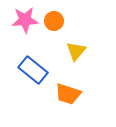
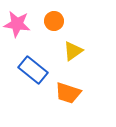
pink star: moved 8 px left, 4 px down; rotated 12 degrees clockwise
yellow triangle: moved 3 px left; rotated 15 degrees clockwise
orange trapezoid: moved 1 px up
